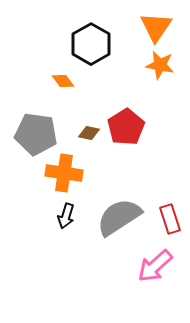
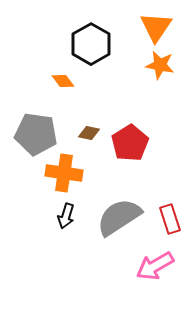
red pentagon: moved 4 px right, 16 px down
pink arrow: rotated 12 degrees clockwise
